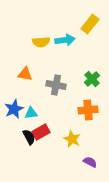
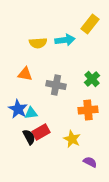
yellow semicircle: moved 3 px left, 1 px down
blue star: moved 4 px right; rotated 18 degrees counterclockwise
